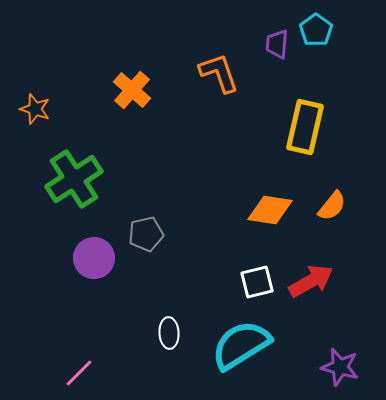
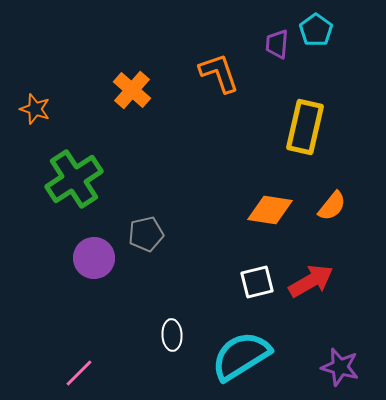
white ellipse: moved 3 px right, 2 px down
cyan semicircle: moved 11 px down
